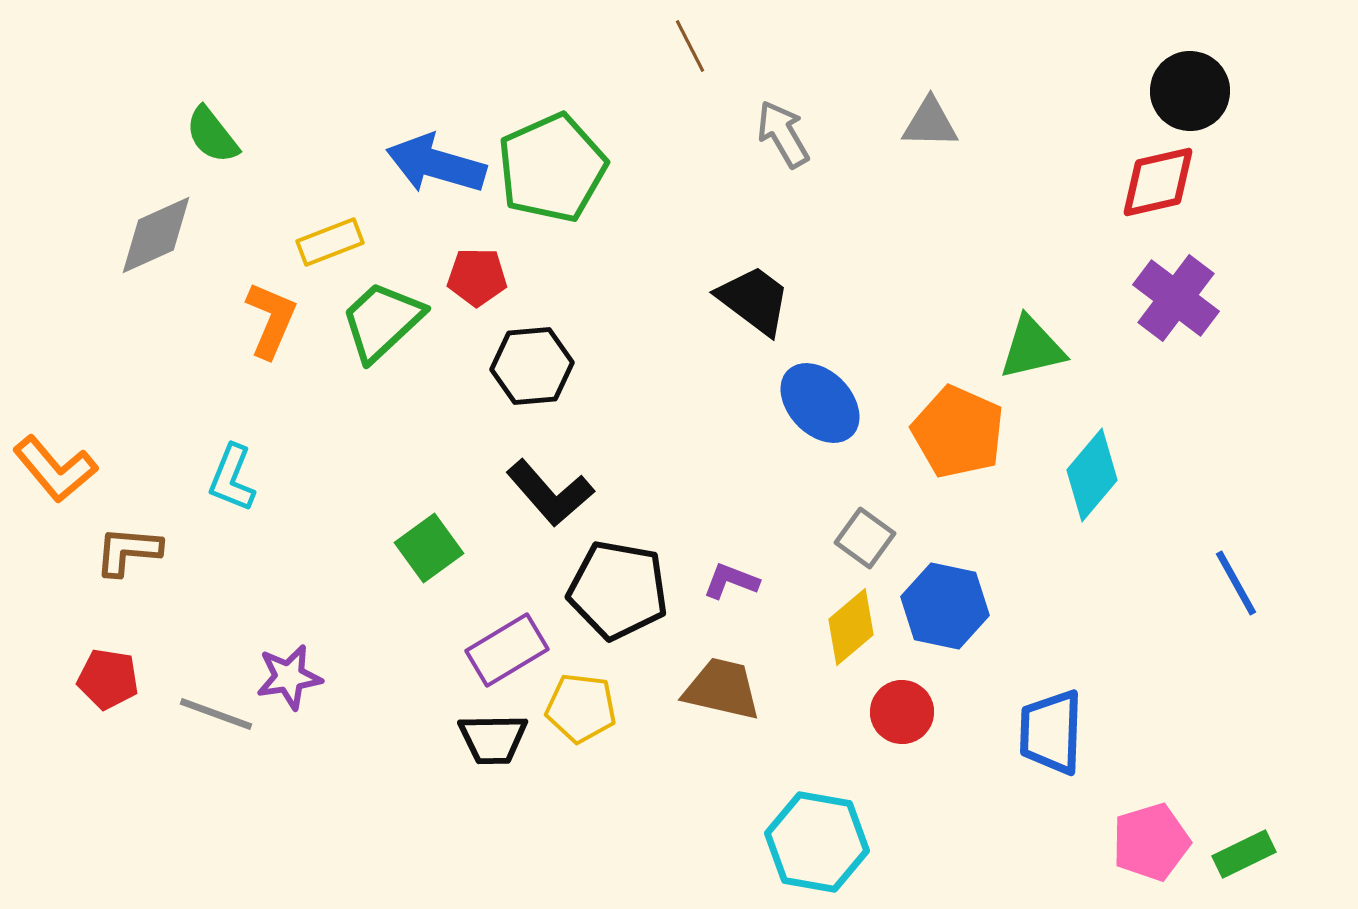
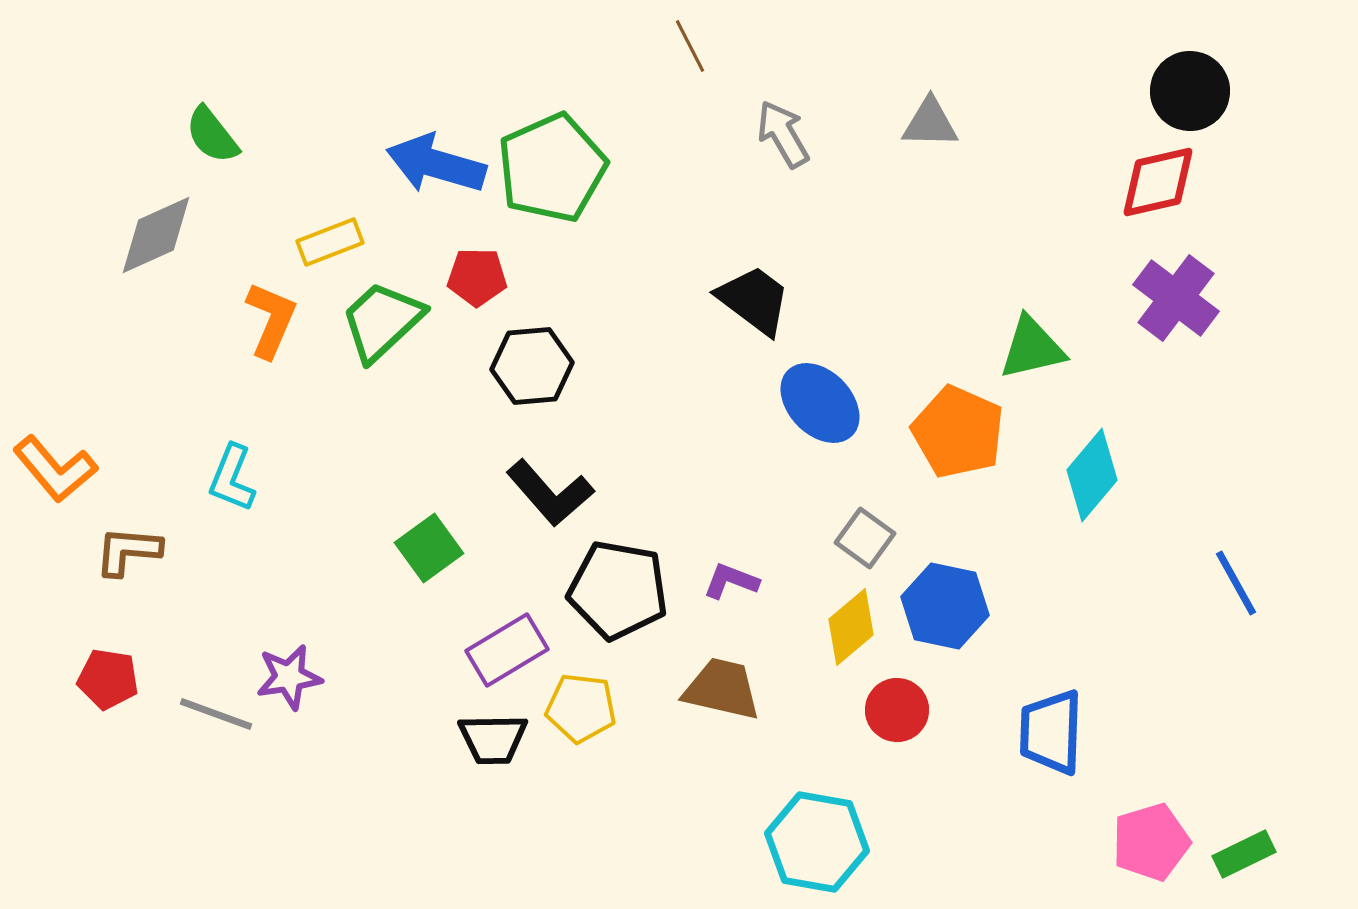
red circle at (902, 712): moved 5 px left, 2 px up
